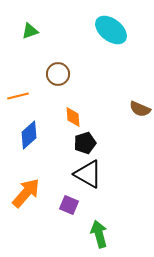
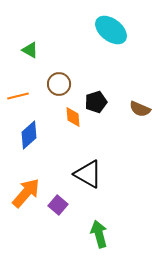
green triangle: moved 19 px down; rotated 48 degrees clockwise
brown circle: moved 1 px right, 10 px down
black pentagon: moved 11 px right, 41 px up
purple square: moved 11 px left; rotated 18 degrees clockwise
